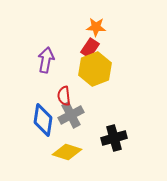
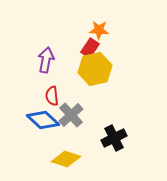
orange star: moved 3 px right, 3 px down
yellow hexagon: rotated 8 degrees clockwise
red semicircle: moved 12 px left
gray cross: rotated 15 degrees counterclockwise
blue diamond: rotated 56 degrees counterclockwise
black cross: rotated 10 degrees counterclockwise
yellow diamond: moved 1 px left, 7 px down
